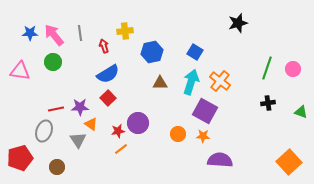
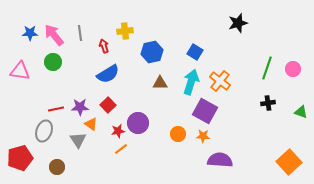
red square: moved 7 px down
